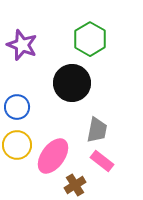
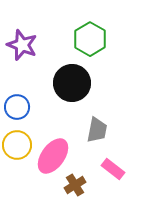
pink rectangle: moved 11 px right, 8 px down
